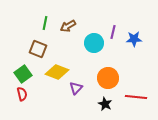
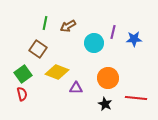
brown square: rotated 12 degrees clockwise
purple triangle: rotated 48 degrees clockwise
red line: moved 1 px down
